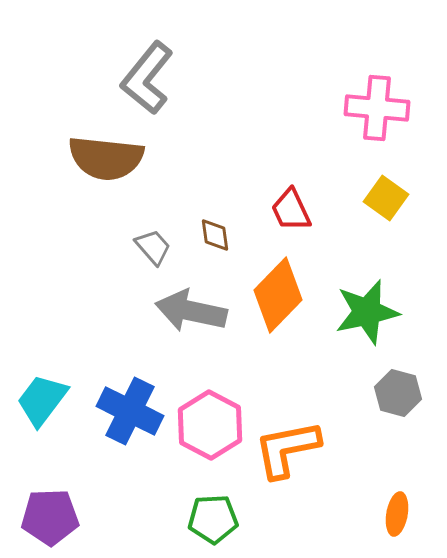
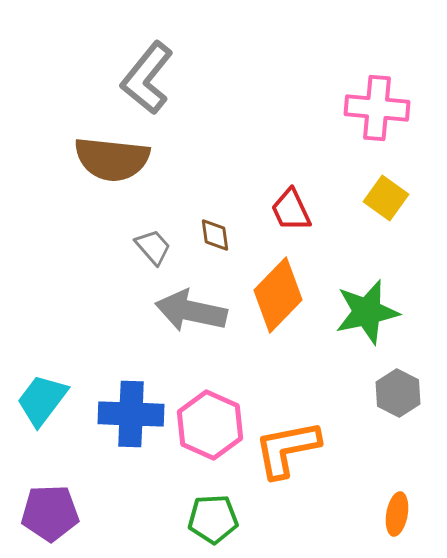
brown semicircle: moved 6 px right, 1 px down
gray hexagon: rotated 12 degrees clockwise
blue cross: moved 1 px right, 3 px down; rotated 24 degrees counterclockwise
pink hexagon: rotated 4 degrees counterclockwise
purple pentagon: moved 4 px up
